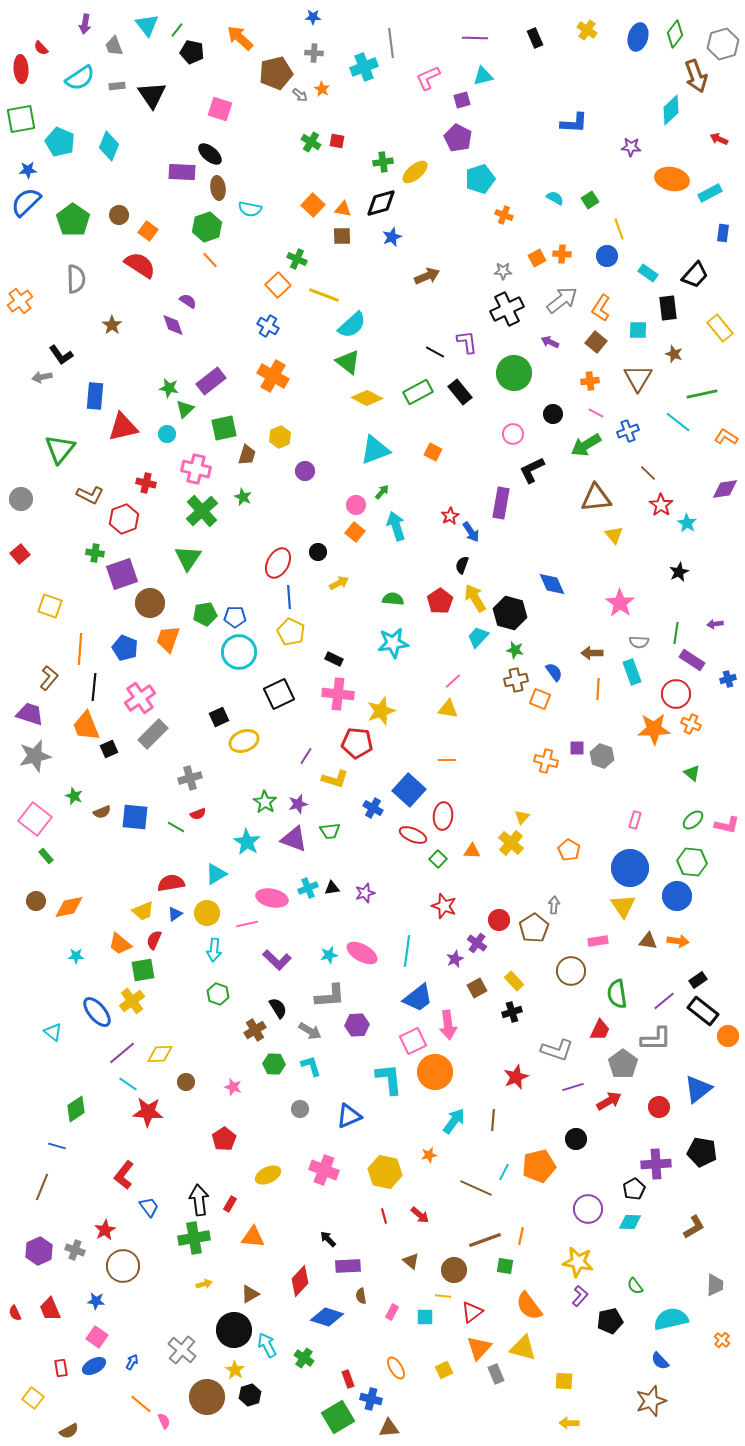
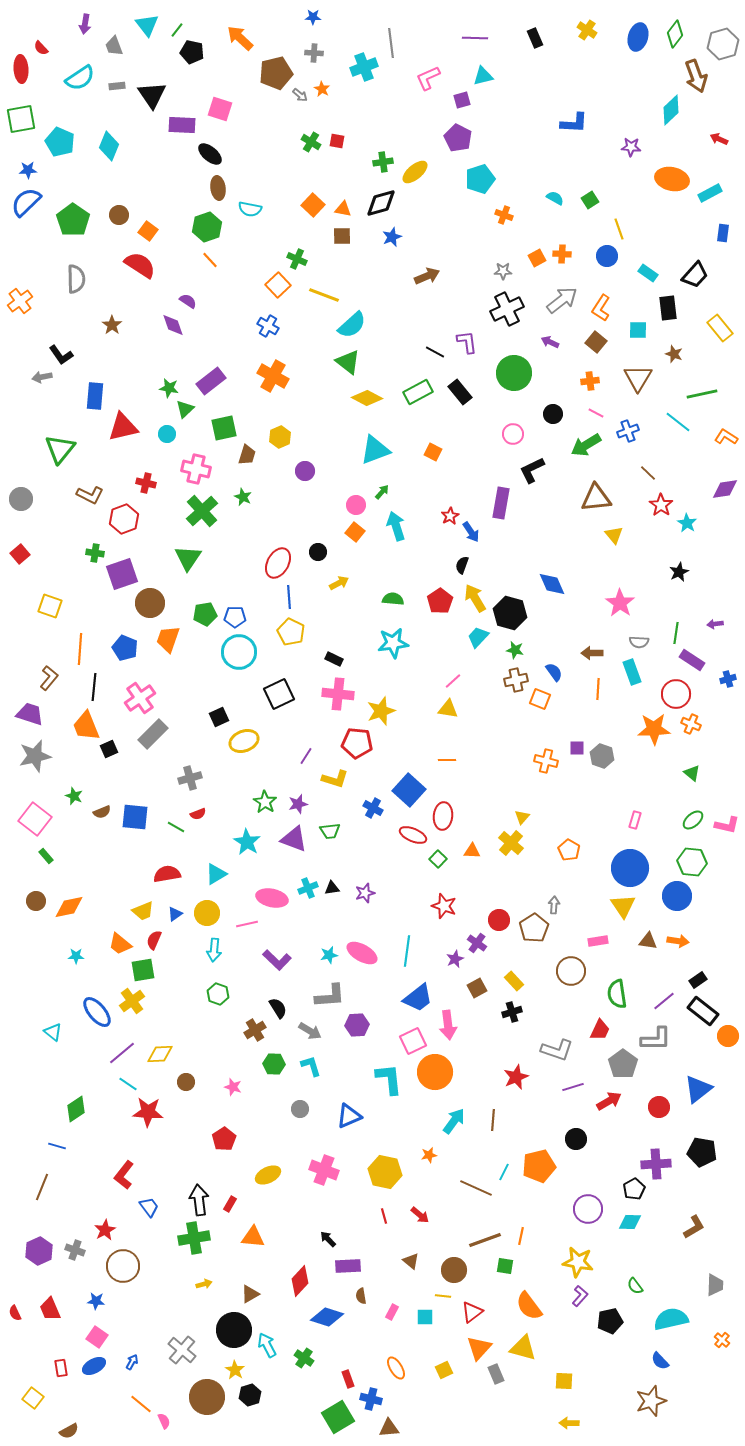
purple rectangle at (182, 172): moved 47 px up
red semicircle at (171, 883): moved 4 px left, 9 px up
